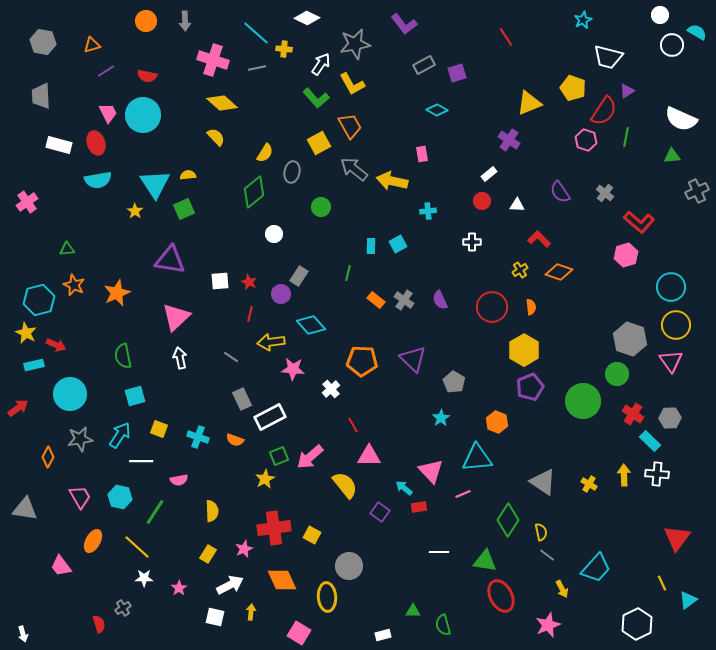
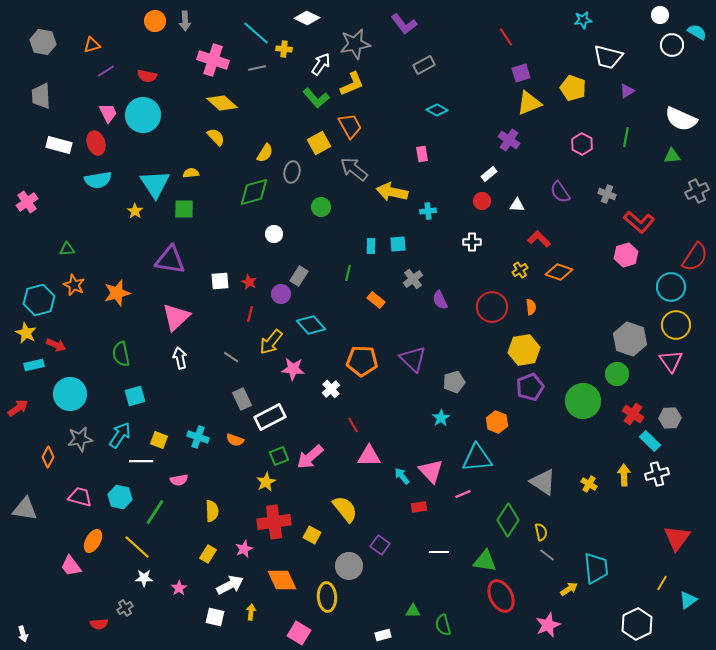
cyan star at (583, 20): rotated 18 degrees clockwise
orange circle at (146, 21): moved 9 px right
purple square at (457, 73): moved 64 px right
yellow L-shape at (352, 84): rotated 84 degrees counterclockwise
red semicircle at (604, 111): moved 91 px right, 146 px down
pink hexagon at (586, 140): moved 4 px left, 4 px down; rotated 10 degrees clockwise
yellow semicircle at (188, 175): moved 3 px right, 2 px up
yellow arrow at (392, 181): moved 11 px down
green diamond at (254, 192): rotated 24 degrees clockwise
gray cross at (605, 193): moved 2 px right, 1 px down; rotated 18 degrees counterclockwise
green square at (184, 209): rotated 25 degrees clockwise
cyan square at (398, 244): rotated 24 degrees clockwise
orange star at (117, 293): rotated 8 degrees clockwise
gray cross at (404, 300): moved 9 px right, 21 px up; rotated 18 degrees clockwise
yellow arrow at (271, 342): rotated 44 degrees counterclockwise
yellow hexagon at (524, 350): rotated 20 degrees clockwise
green semicircle at (123, 356): moved 2 px left, 2 px up
gray pentagon at (454, 382): rotated 25 degrees clockwise
yellow square at (159, 429): moved 11 px down
white cross at (657, 474): rotated 20 degrees counterclockwise
yellow star at (265, 479): moved 1 px right, 3 px down
yellow semicircle at (345, 485): moved 24 px down
cyan arrow at (404, 488): moved 2 px left, 12 px up; rotated 12 degrees clockwise
pink trapezoid at (80, 497): rotated 45 degrees counterclockwise
purple square at (380, 512): moved 33 px down
red cross at (274, 528): moved 6 px up
pink trapezoid at (61, 566): moved 10 px right
cyan trapezoid at (596, 568): rotated 48 degrees counterclockwise
yellow line at (662, 583): rotated 56 degrees clockwise
yellow arrow at (562, 589): moved 7 px right; rotated 96 degrees counterclockwise
gray cross at (123, 608): moved 2 px right
red semicircle at (99, 624): rotated 102 degrees clockwise
